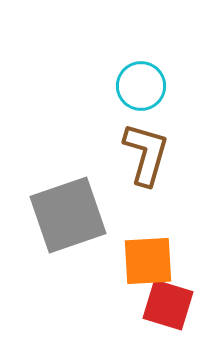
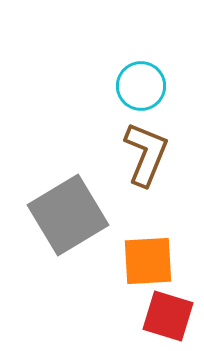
brown L-shape: rotated 6 degrees clockwise
gray square: rotated 12 degrees counterclockwise
red square: moved 11 px down
